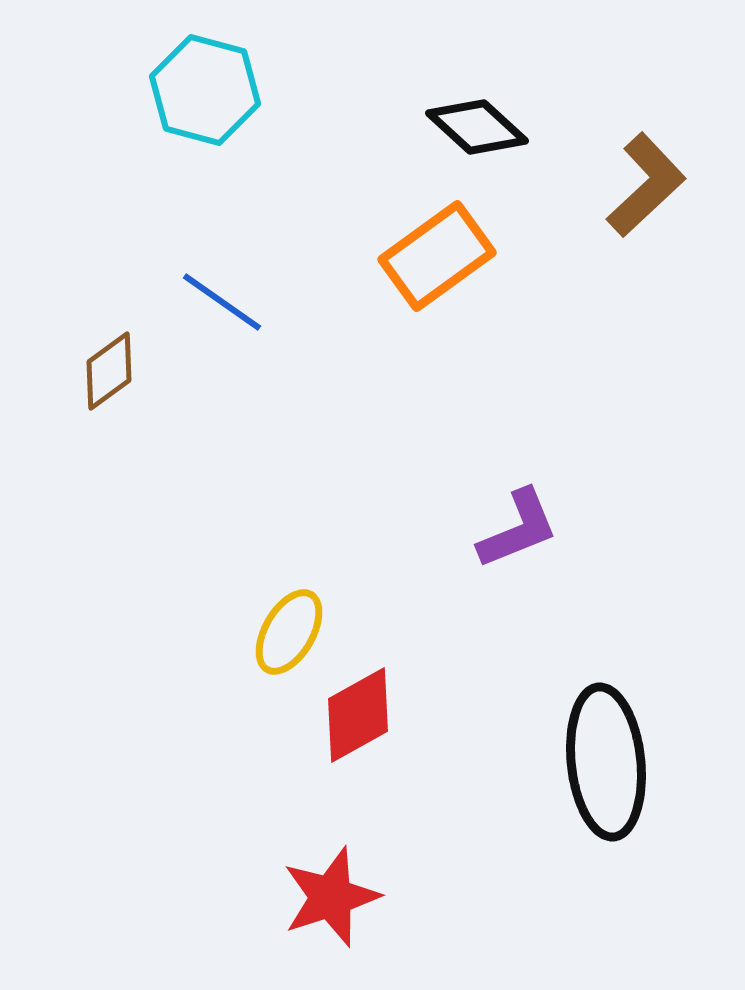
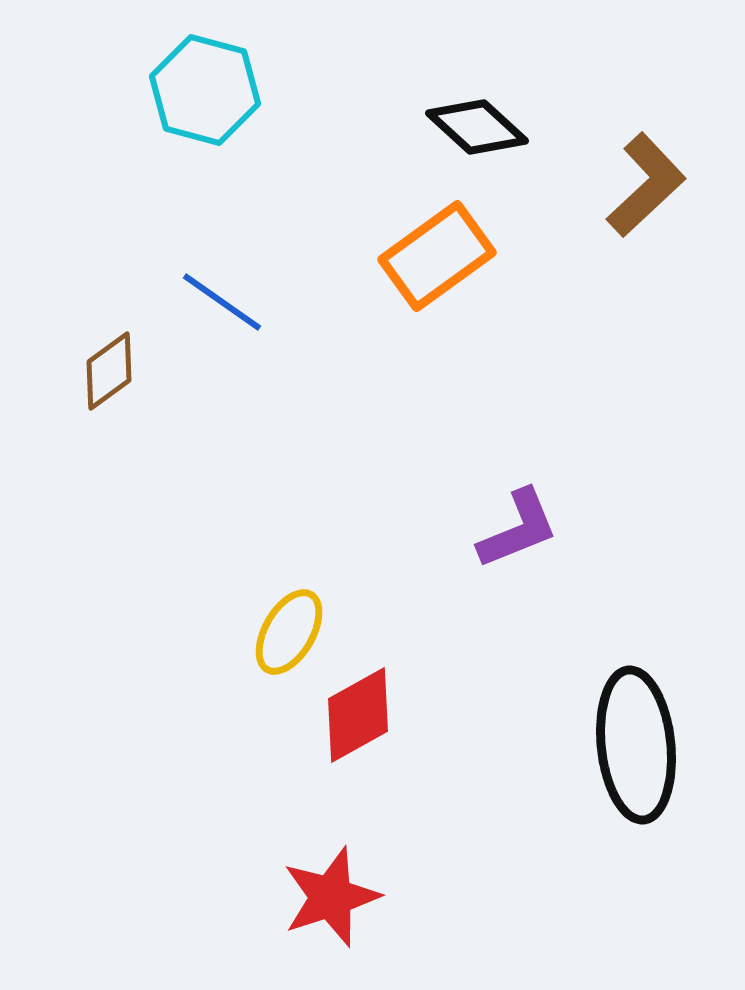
black ellipse: moved 30 px right, 17 px up
